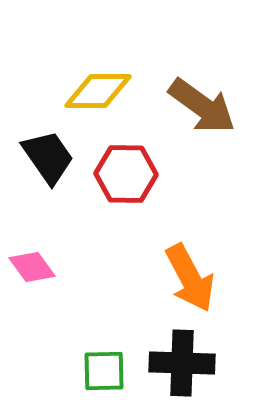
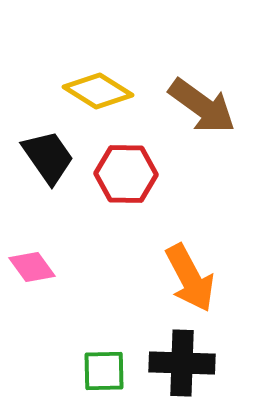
yellow diamond: rotated 32 degrees clockwise
